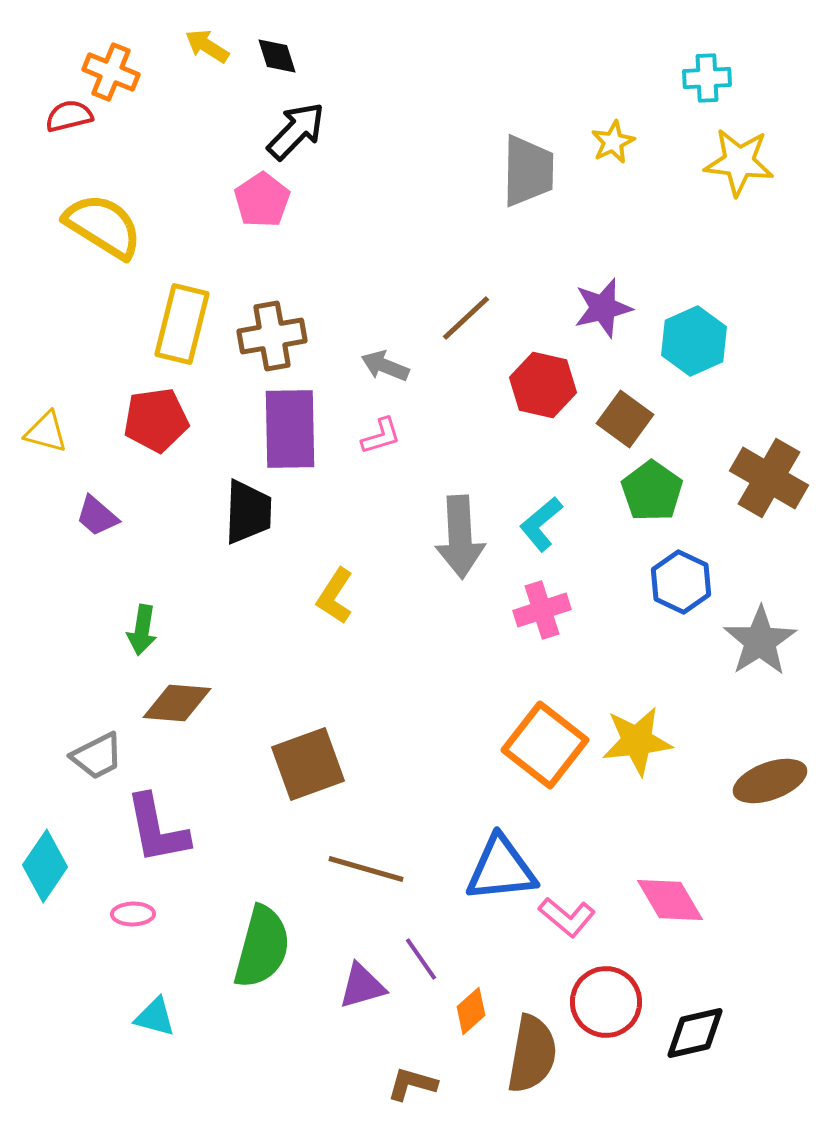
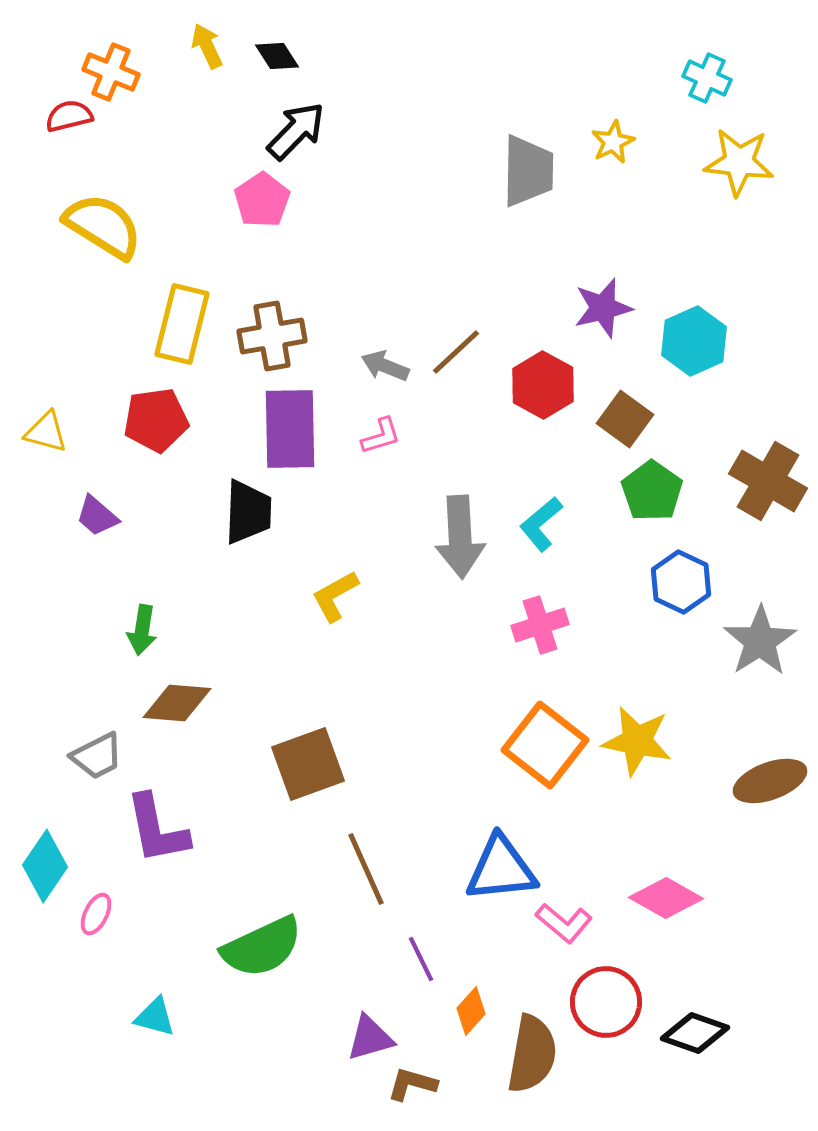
yellow arrow at (207, 46): rotated 33 degrees clockwise
black diamond at (277, 56): rotated 15 degrees counterclockwise
cyan cross at (707, 78): rotated 27 degrees clockwise
brown line at (466, 318): moved 10 px left, 34 px down
red hexagon at (543, 385): rotated 16 degrees clockwise
brown cross at (769, 478): moved 1 px left, 3 px down
yellow L-shape at (335, 596): rotated 28 degrees clockwise
pink cross at (542, 610): moved 2 px left, 15 px down
yellow star at (637, 741): rotated 18 degrees clockwise
brown line at (366, 869): rotated 50 degrees clockwise
pink diamond at (670, 900): moved 4 px left, 2 px up; rotated 30 degrees counterclockwise
pink ellipse at (133, 914): moved 37 px left; rotated 63 degrees counterclockwise
pink L-shape at (567, 917): moved 3 px left, 6 px down
green semicircle at (262, 947): rotated 50 degrees clockwise
purple line at (421, 959): rotated 9 degrees clockwise
purple triangle at (362, 986): moved 8 px right, 52 px down
orange diamond at (471, 1011): rotated 6 degrees counterclockwise
black diamond at (695, 1033): rotated 32 degrees clockwise
